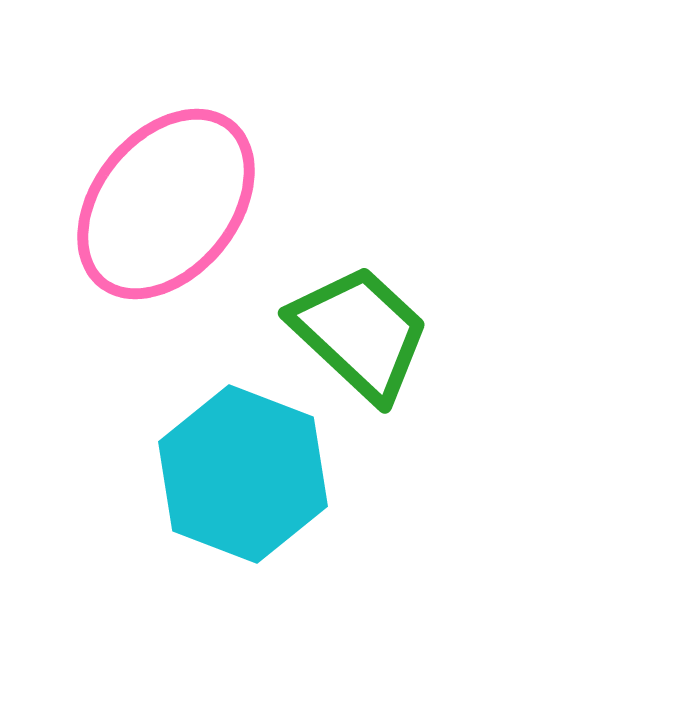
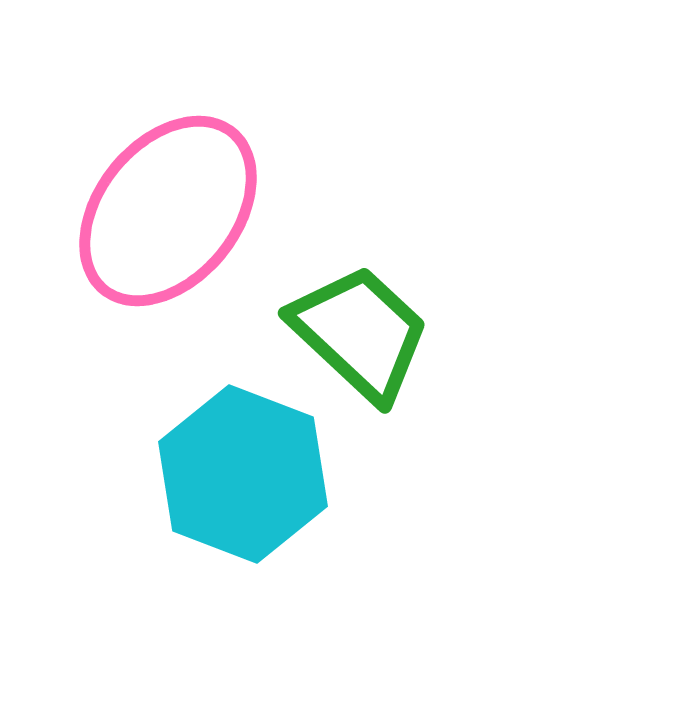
pink ellipse: moved 2 px right, 7 px down
